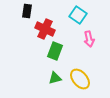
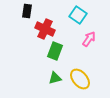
pink arrow: rotated 133 degrees counterclockwise
